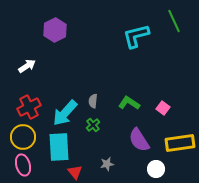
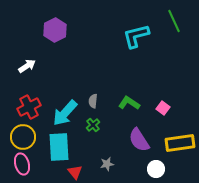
pink ellipse: moved 1 px left, 1 px up
